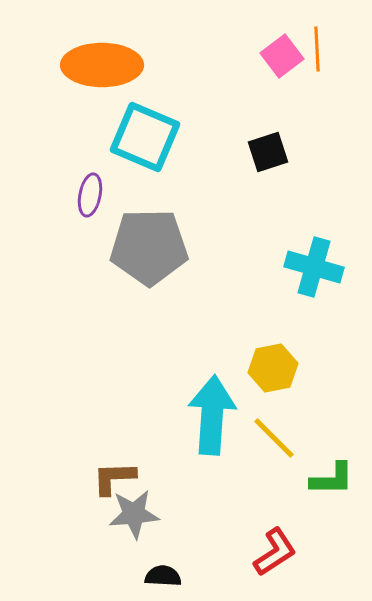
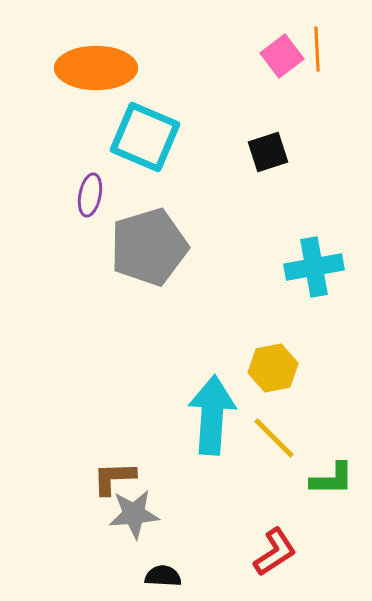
orange ellipse: moved 6 px left, 3 px down
gray pentagon: rotated 16 degrees counterclockwise
cyan cross: rotated 26 degrees counterclockwise
